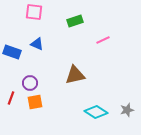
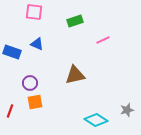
red line: moved 1 px left, 13 px down
cyan diamond: moved 8 px down
